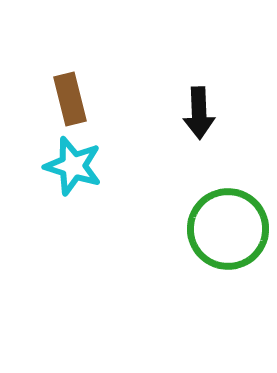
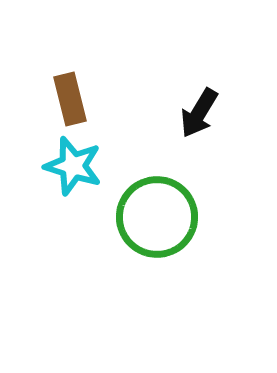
black arrow: rotated 33 degrees clockwise
green circle: moved 71 px left, 12 px up
